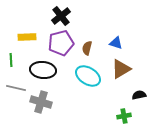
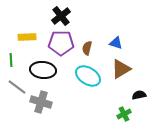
purple pentagon: rotated 15 degrees clockwise
gray line: moved 1 px right, 1 px up; rotated 24 degrees clockwise
green cross: moved 2 px up; rotated 16 degrees counterclockwise
